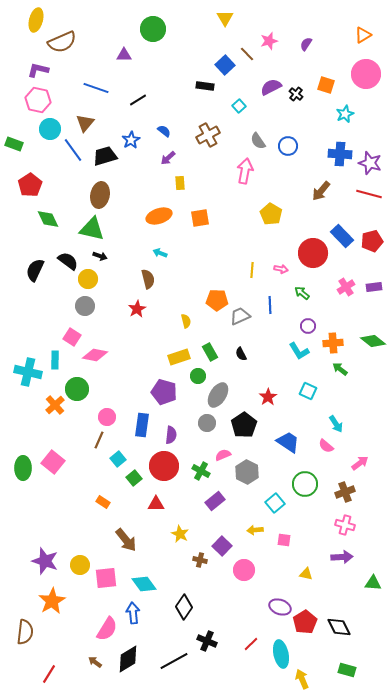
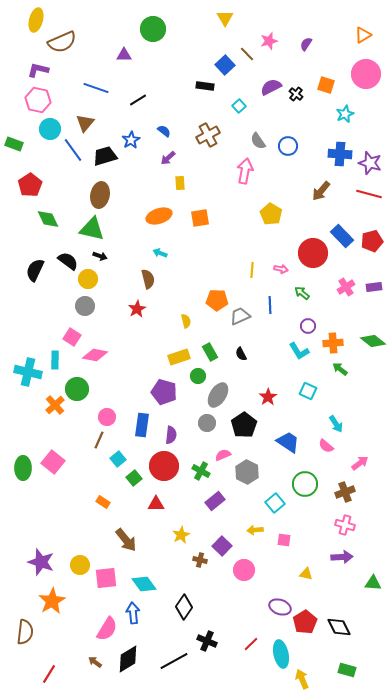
yellow star at (180, 534): moved 1 px right, 1 px down; rotated 18 degrees clockwise
purple star at (45, 561): moved 4 px left, 1 px down
